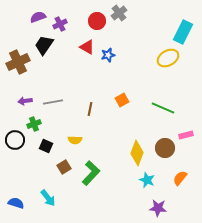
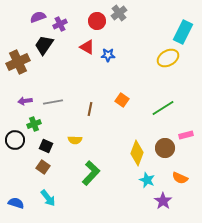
blue star: rotated 16 degrees clockwise
orange square: rotated 24 degrees counterclockwise
green line: rotated 55 degrees counterclockwise
brown square: moved 21 px left; rotated 24 degrees counterclockwise
orange semicircle: rotated 105 degrees counterclockwise
purple star: moved 5 px right, 7 px up; rotated 30 degrees clockwise
